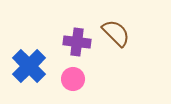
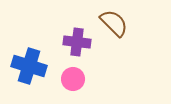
brown semicircle: moved 2 px left, 10 px up
blue cross: rotated 28 degrees counterclockwise
